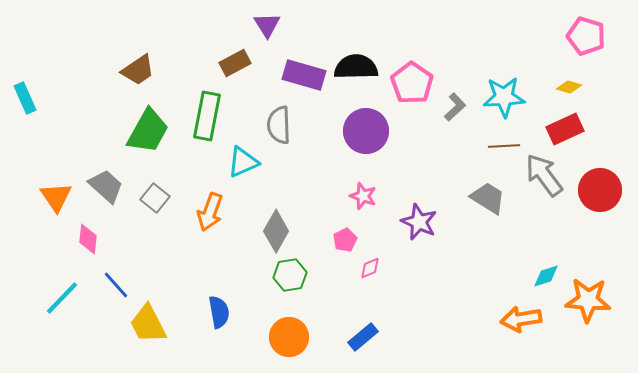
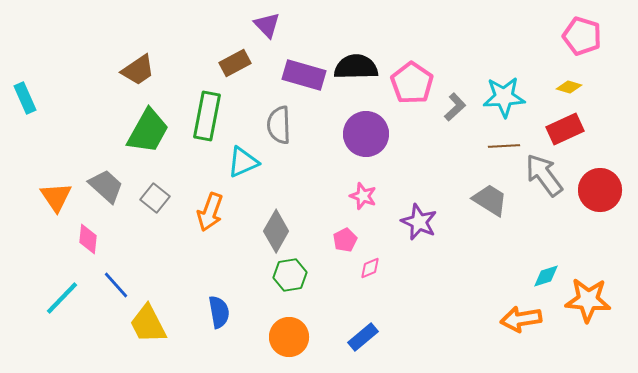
purple triangle at (267, 25): rotated 12 degrees counterclockwise
pink pentagon at (586, 36): moved 4 px left
purple circle at (366, 131): moved 3 px down
gray trapezoid at (488, 198): moved 2 px right, 2 px down
